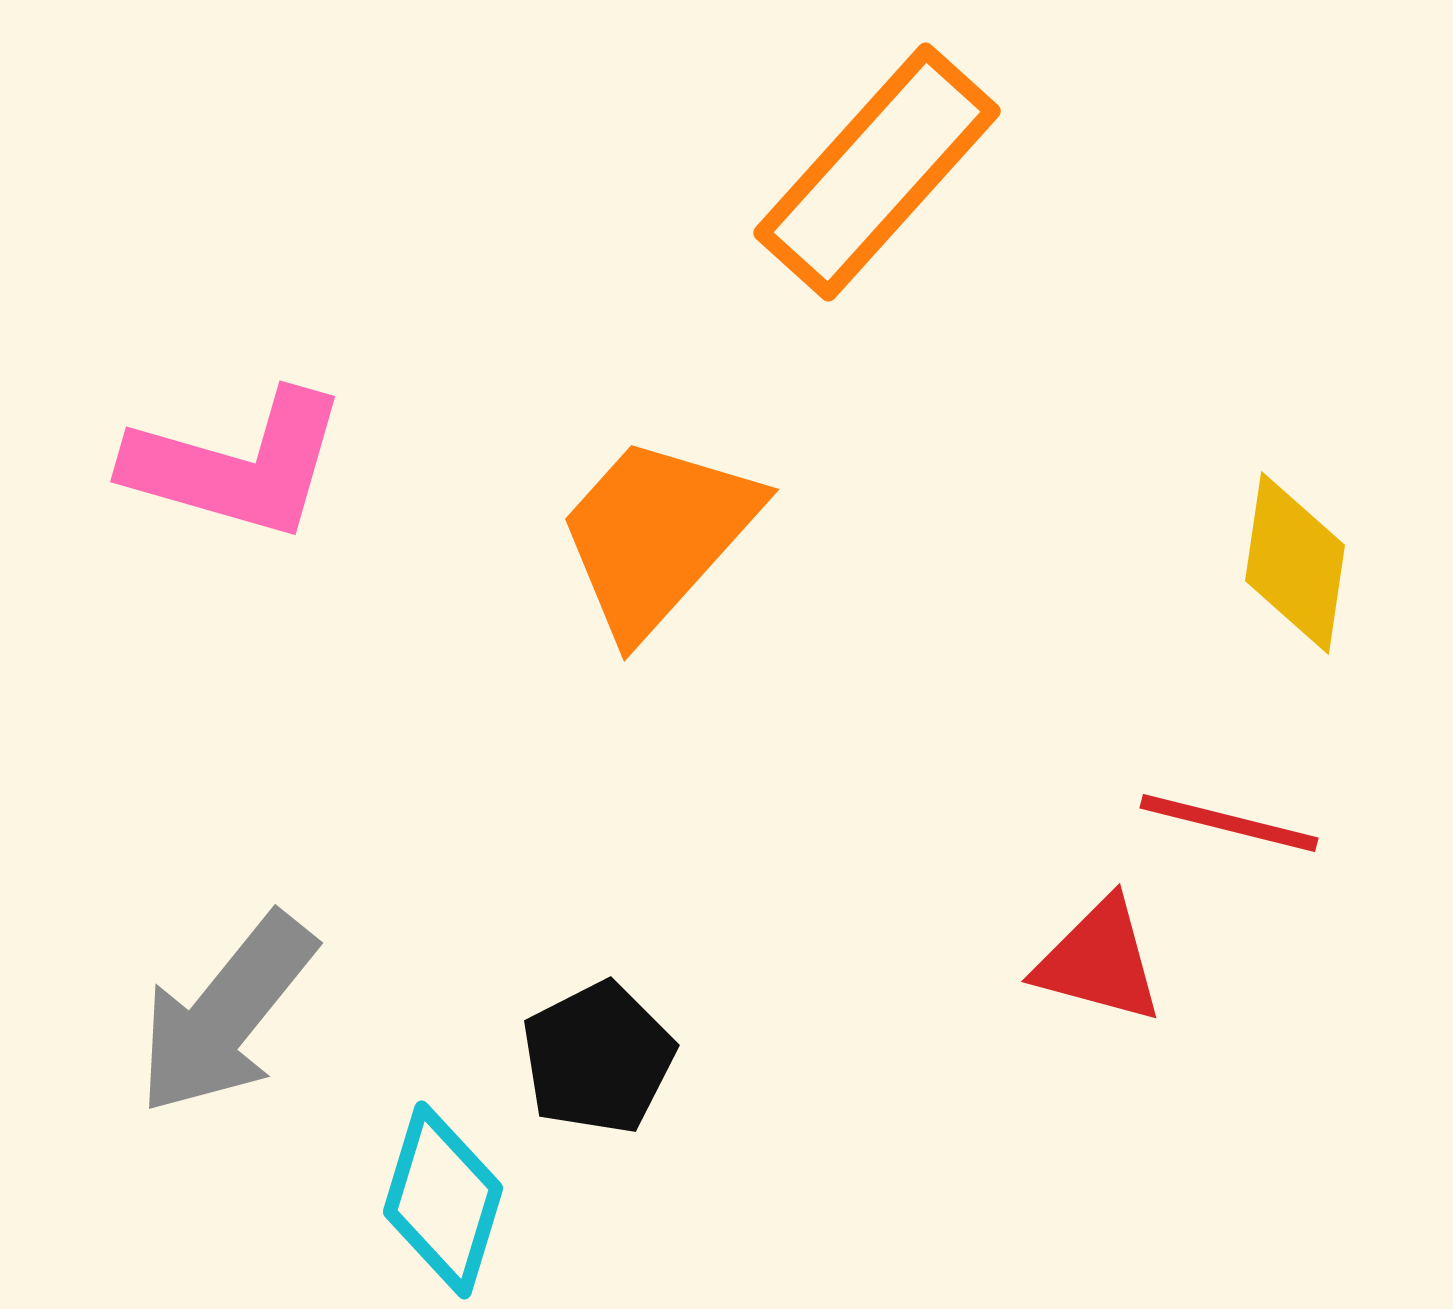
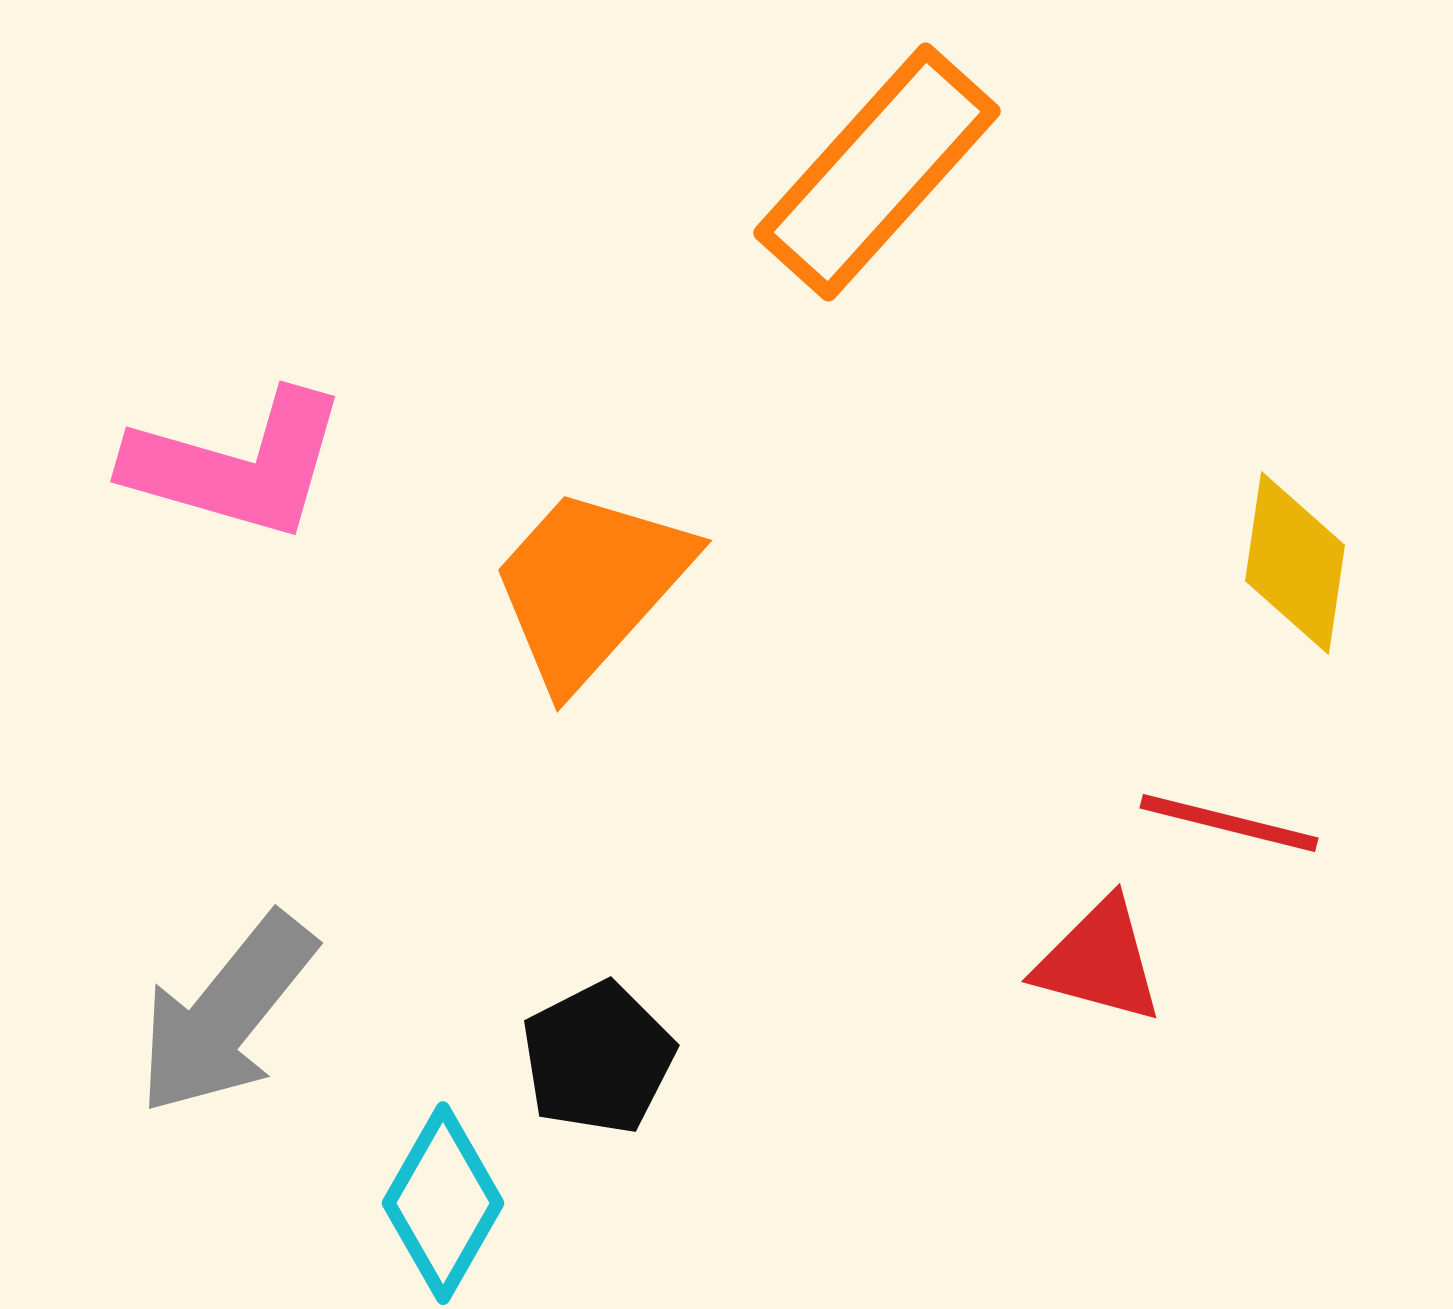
orange trapezoid: moved 67 px left, 51 px down
cyan diamond: moved 3 px down; rotated 13 degrees clockwise
